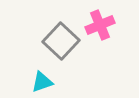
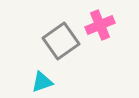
gray square: rotated 12 degrees clockwise
